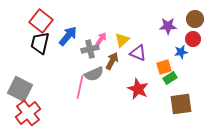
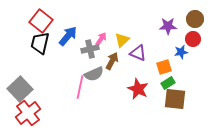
green rectangle: moved 2 px left, 5 px down
gray square: rotated 20 degrees clockwise
brown square: moved 6 px left, 5 px up; rotated 15 degrees clockwise
